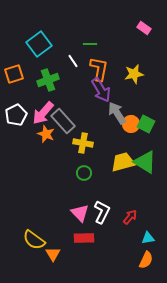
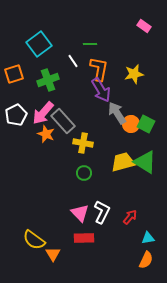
pink rectangle: moved 2 px up
